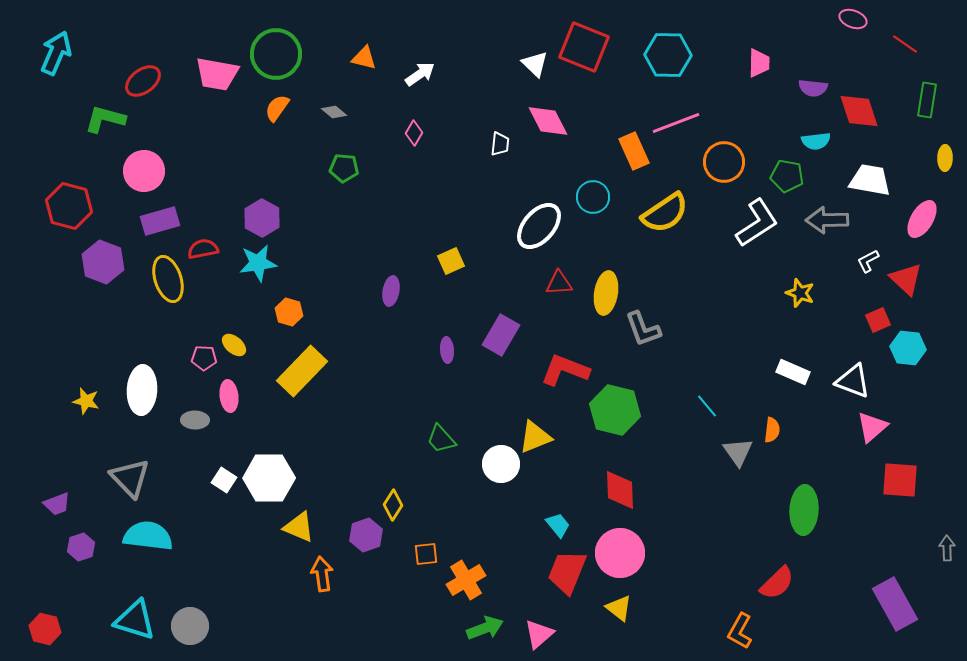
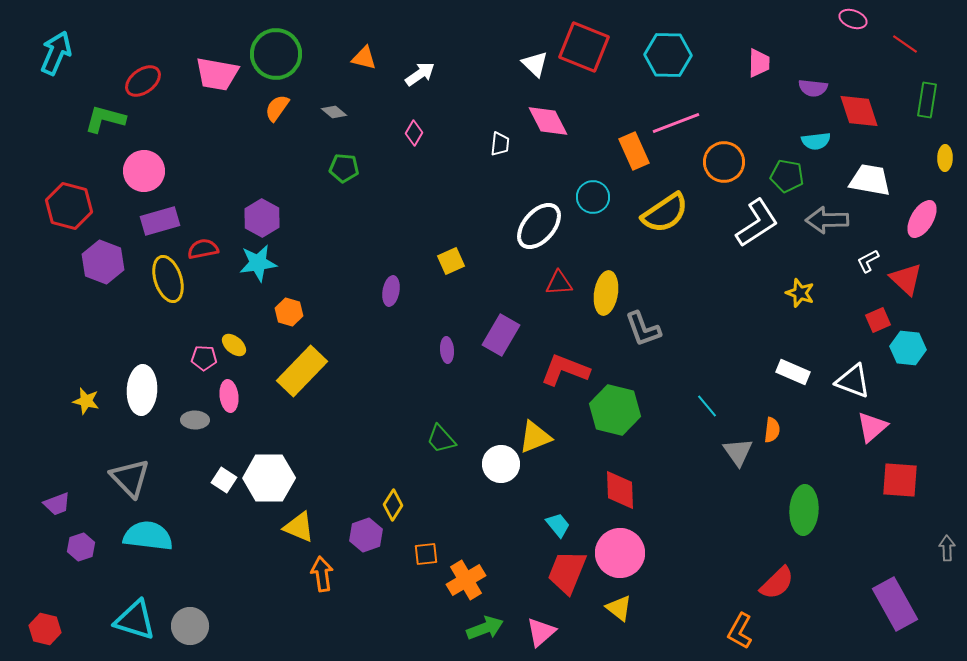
pink triangle at (539, 634): moved 2 px right, 2 px up
